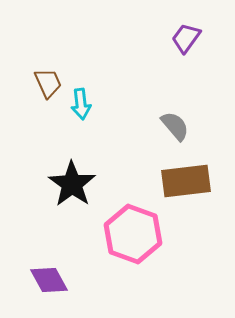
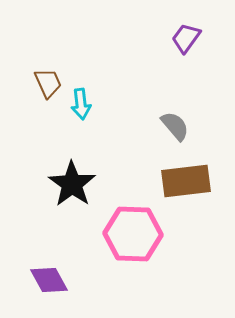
pink hexagon: rotated 18 degrees counterclockwise
